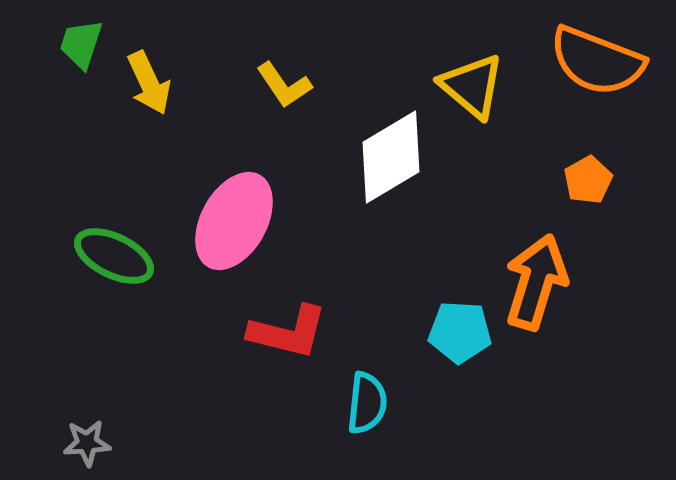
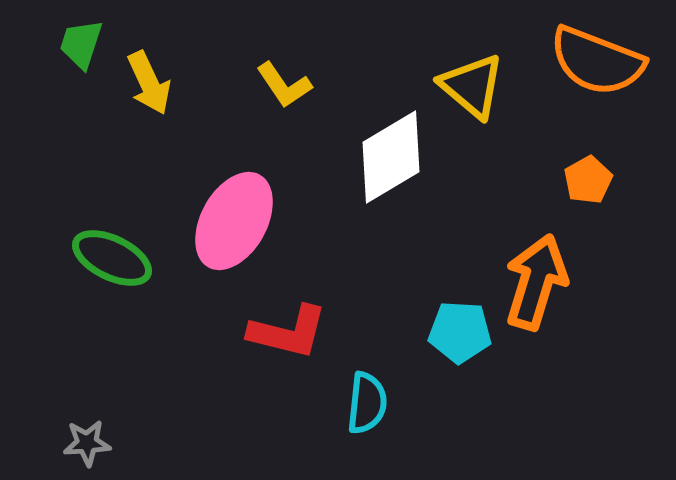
green ellipse: moved 2 px left, 2 px down
